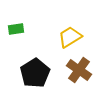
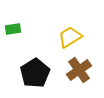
green rectangle: moved 3 px left
brown cross: rotated 20 degrees clockwise
